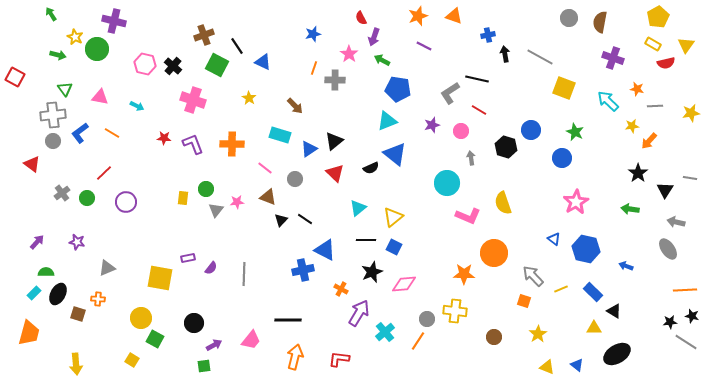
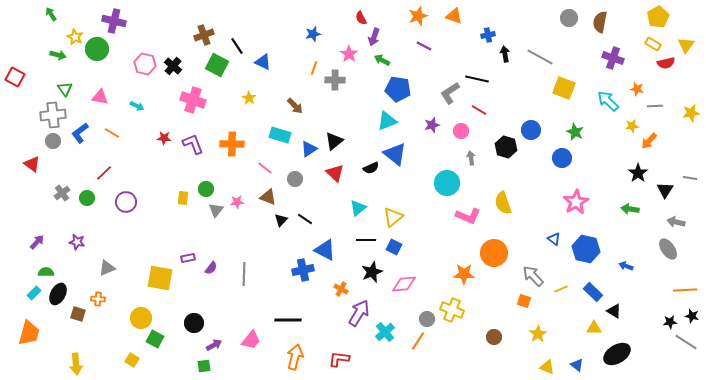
yellow cross at (455, 311): moved 3 px left, 1 px up; rotated 15 degrees clockwise
